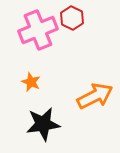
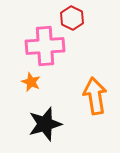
pink cross: moved 7 px right, 16 px down; rotated 18 degrees clockwise
orange arrow: rotated 72 degrees counterclockwise
black star: moved 2 px right; rotated 8 degrees counterclockwise
